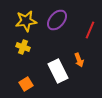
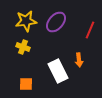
purple ellipse: moved 1 px left, 2 px down
orange arrow: rotated 16 degrees clockwise
orange square: rotated 32 degrees clockwise
